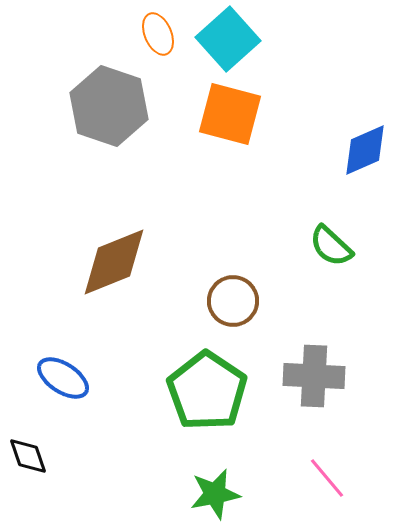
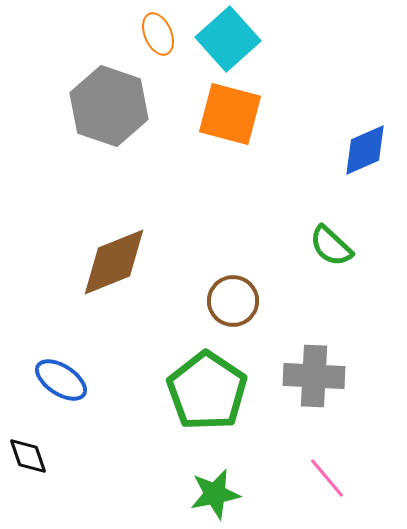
blue ellipse: moved 2 px left, 2 px down
